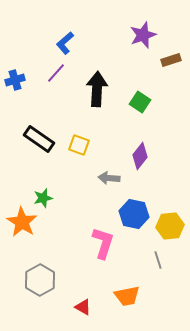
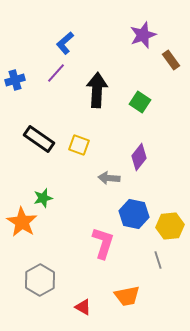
brown rectangle: rotated 72 degrees clockwise
black arrow: moved 1 px down
purple diamond: moved 1 px left, 1 px down
